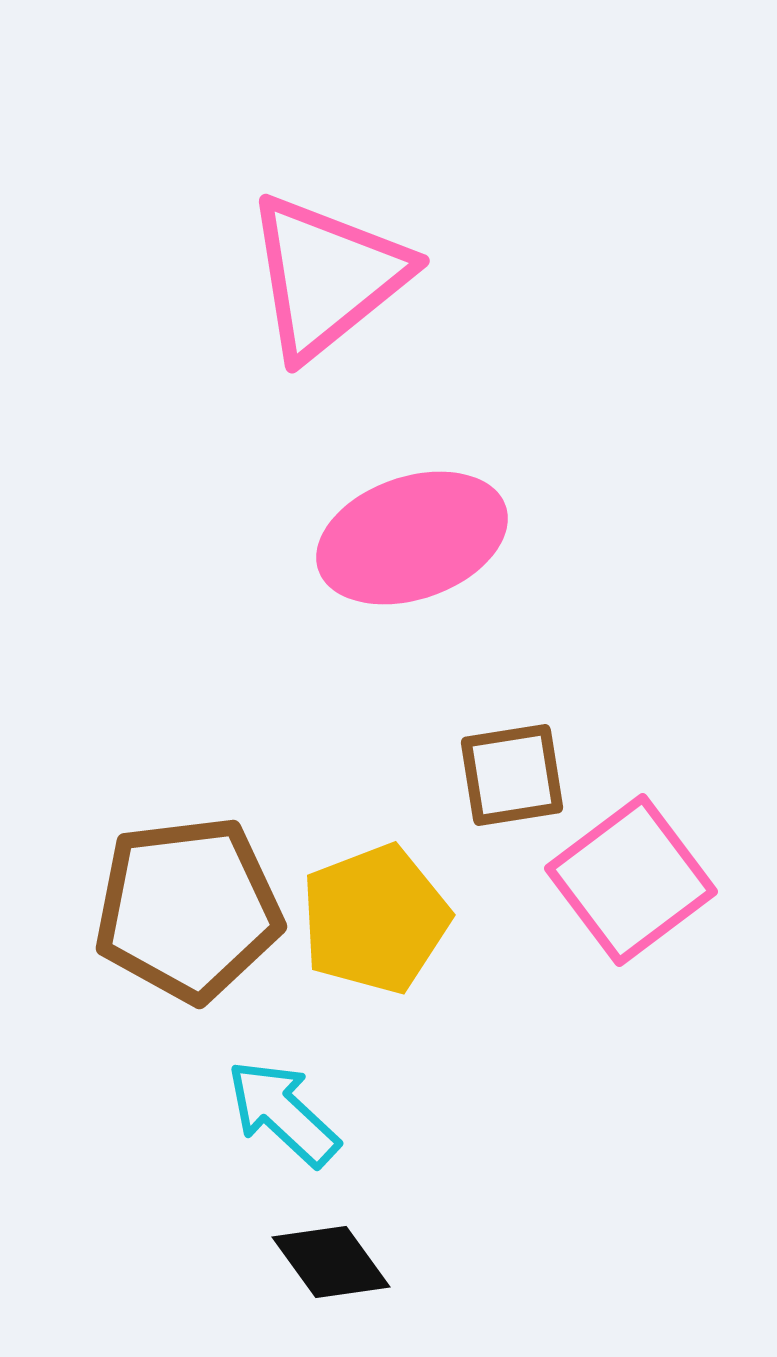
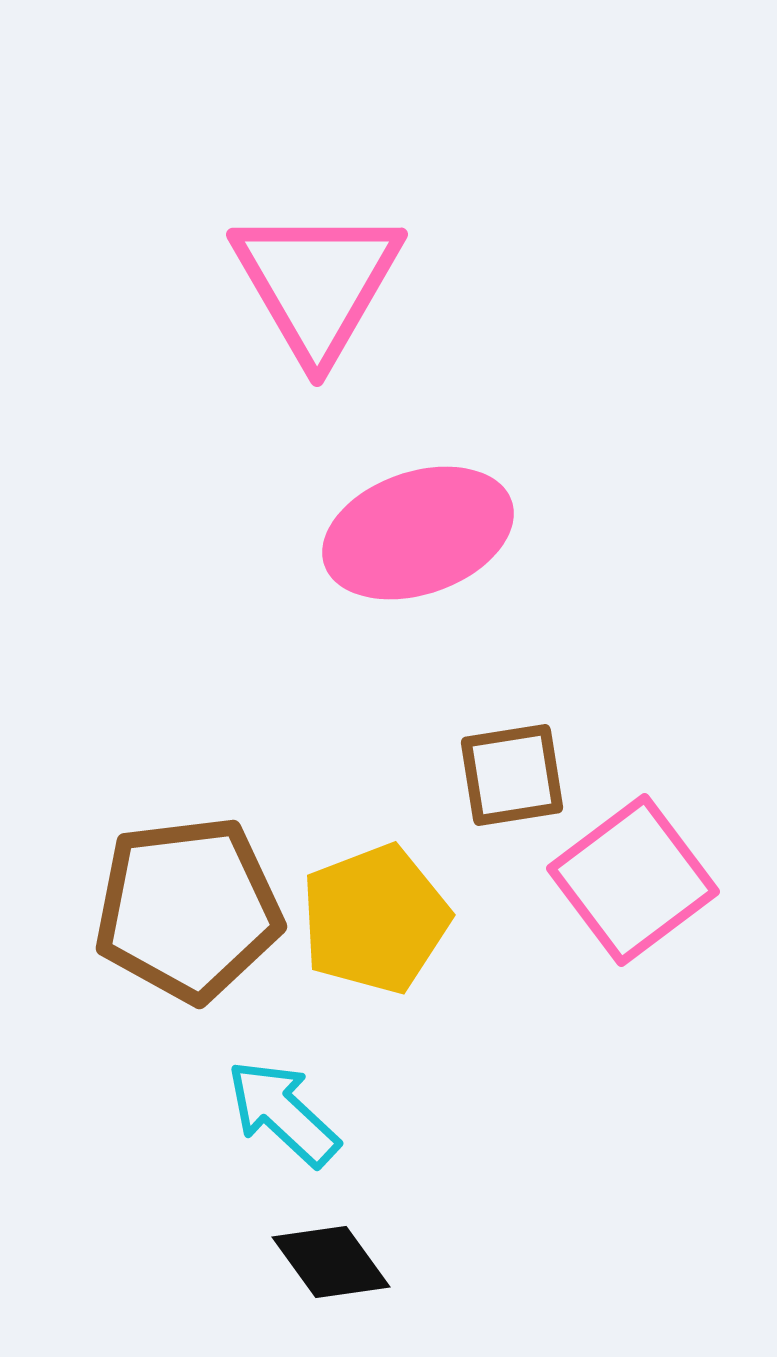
pink triangle: moved 10 px left, 7 px down; rotated 21 degrees counterclockwise
pink ellipse: moved 6 px right, 5 px up
pink square: moved 2 px right
